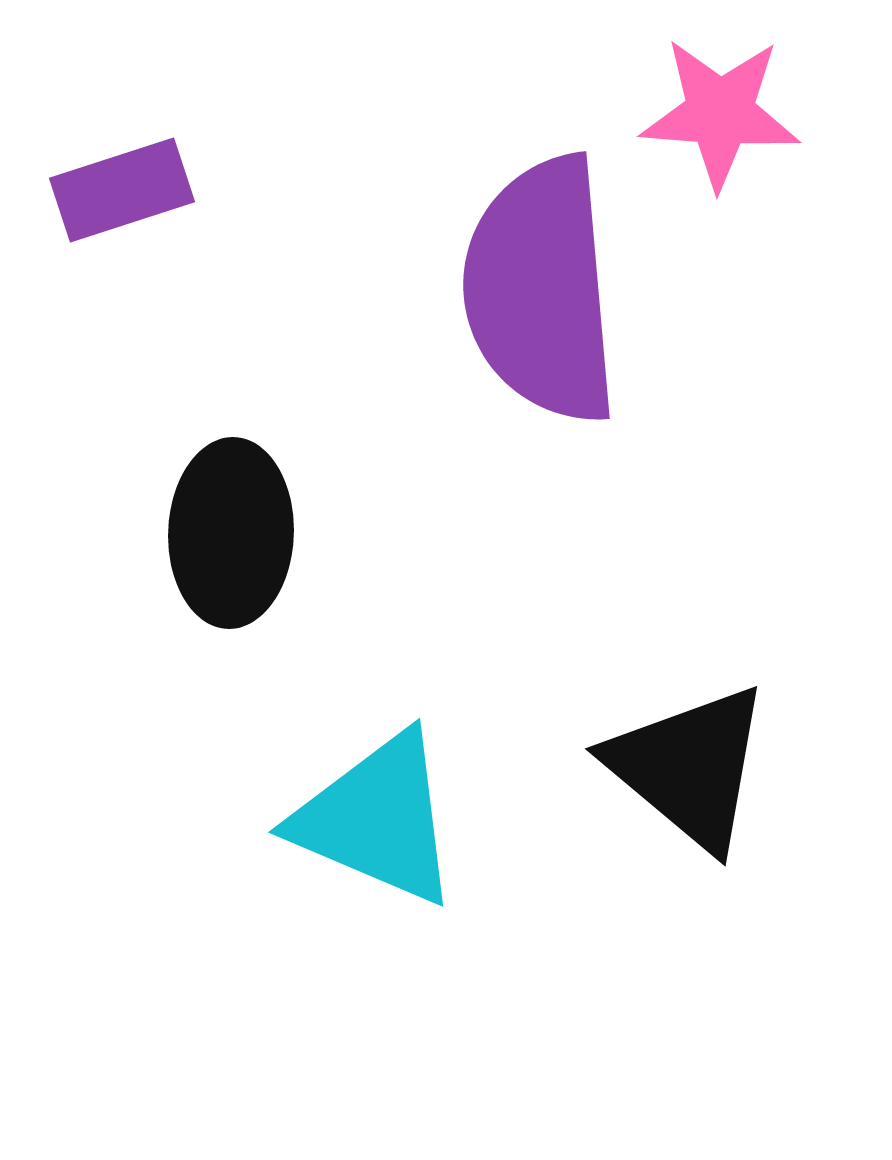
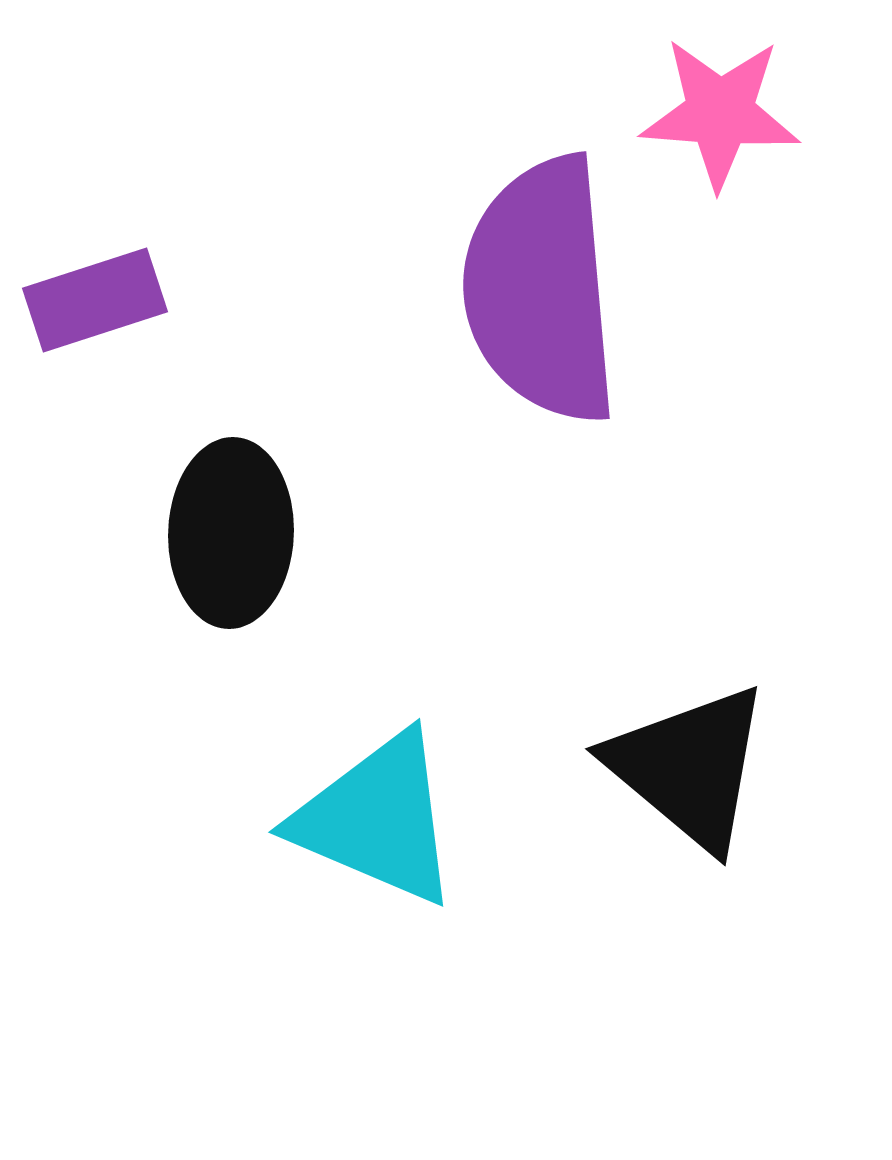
purple rectangle: moved 27 px left, 110 px down
